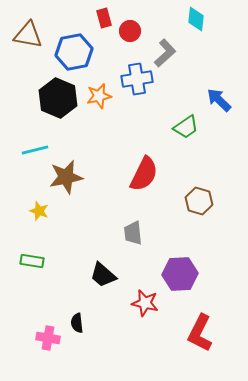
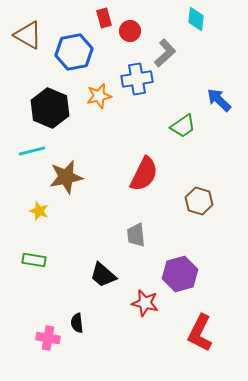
brown triangle: rotated 20 degrees clockwise
black hexagon: moved 8 px left, 10 px down
green trapezoid: moved 3 px left, 1 px up
cyan line: moved 3 px left, 1 px down
gray trapezoid: moved 3 px right, 2 px down
green rectangle: moved 2 px right, 1 px up
purple hexagon: rotated 12 degrees counterclockwise
